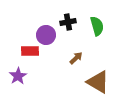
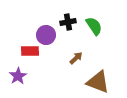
green semicircle: moved 3 px left; rotated 18 degrees counterclockwise
brown triangle: rotated 10 degrees counterclockwise
